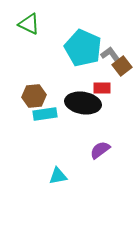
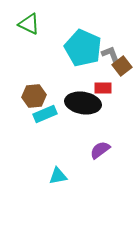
gray L-shape: rotated 15 degrees clockwise
red rectangle: moved 1 px right
cyan rectangle: rotated 15 degrees counterclockwise
